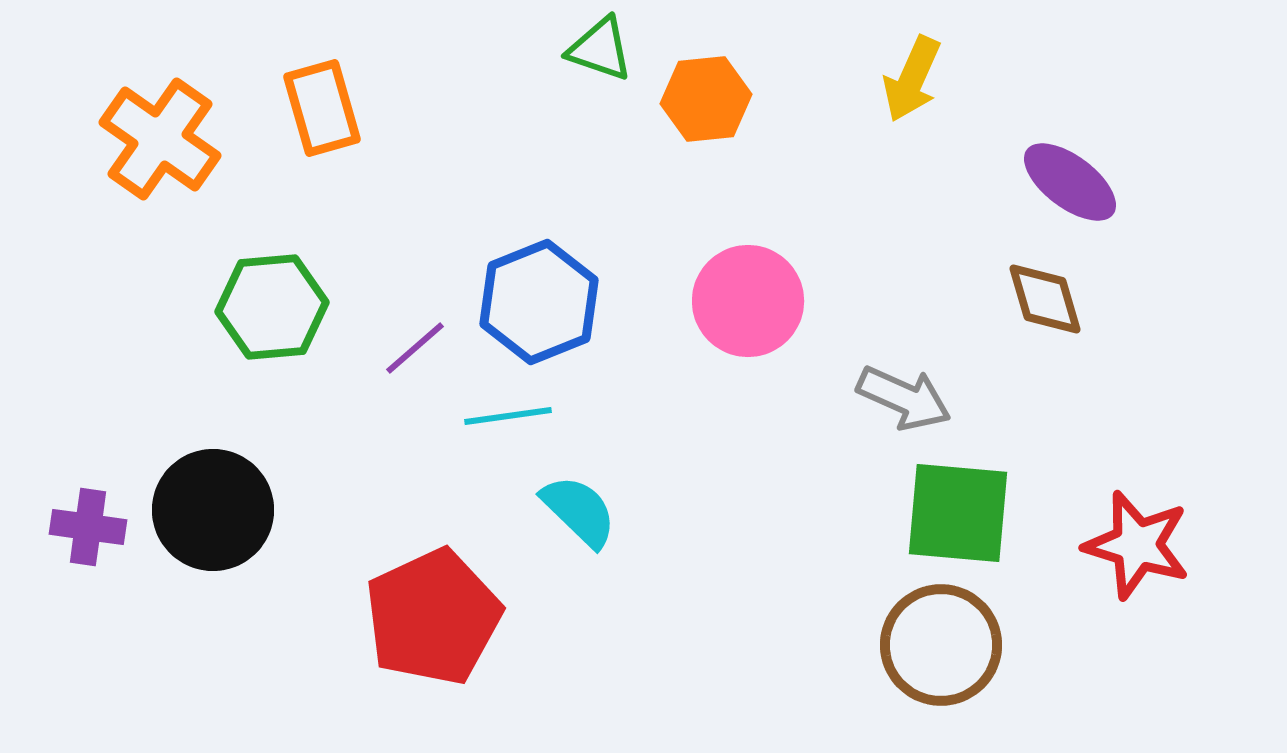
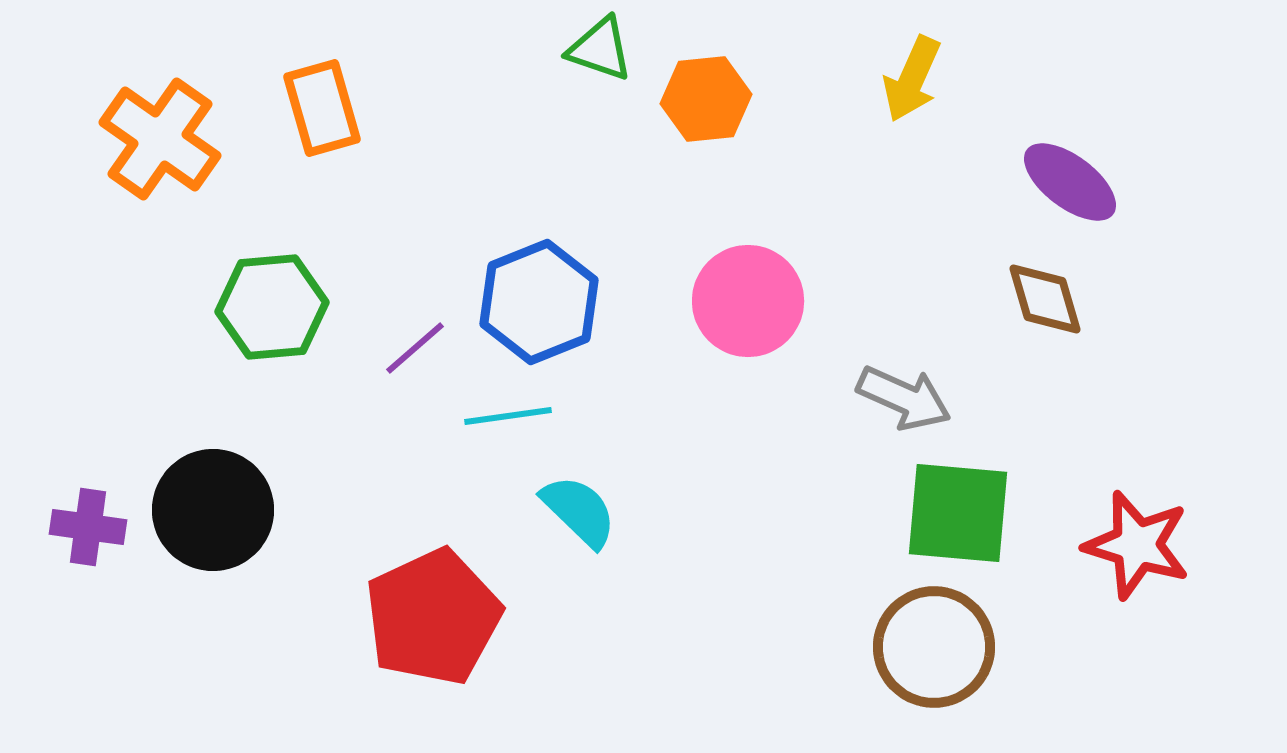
brown circle: moved 7 px left, 2 px down
